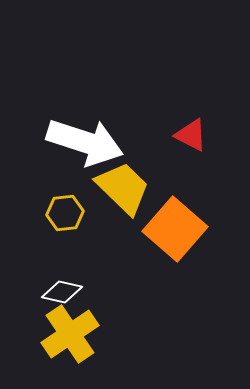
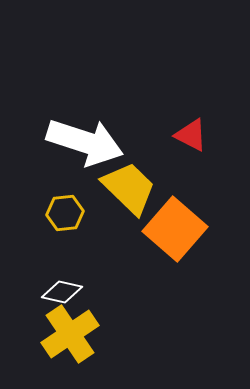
yellow trapezoid: moved 6 px right
